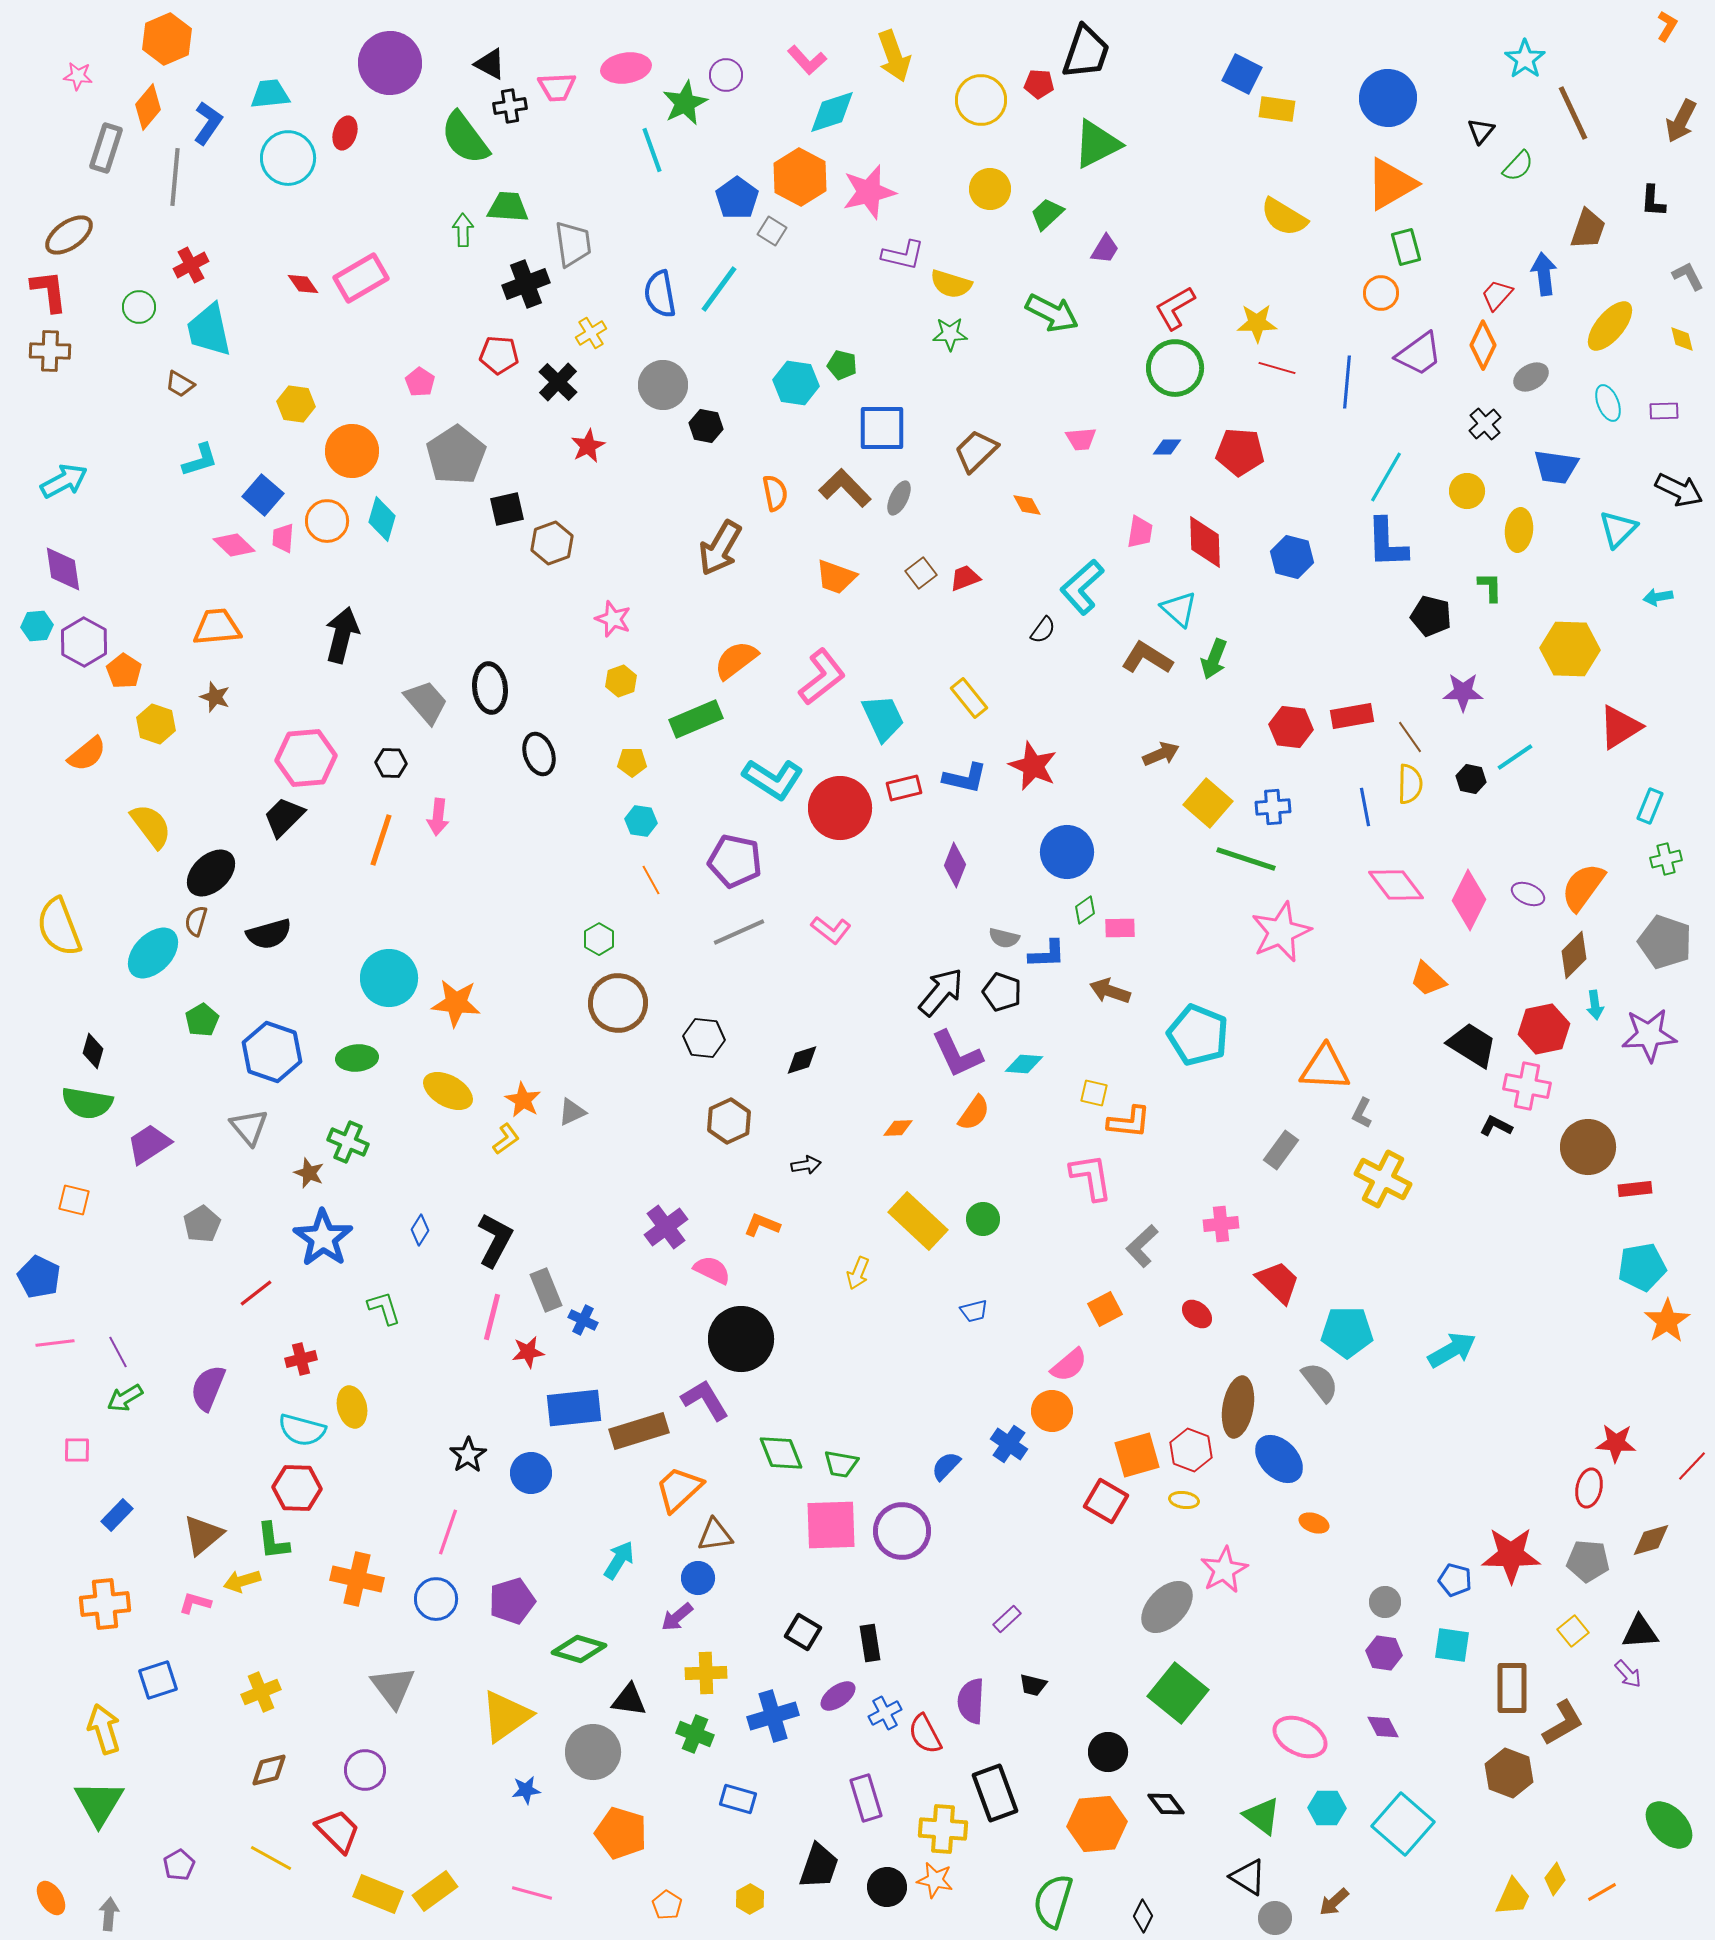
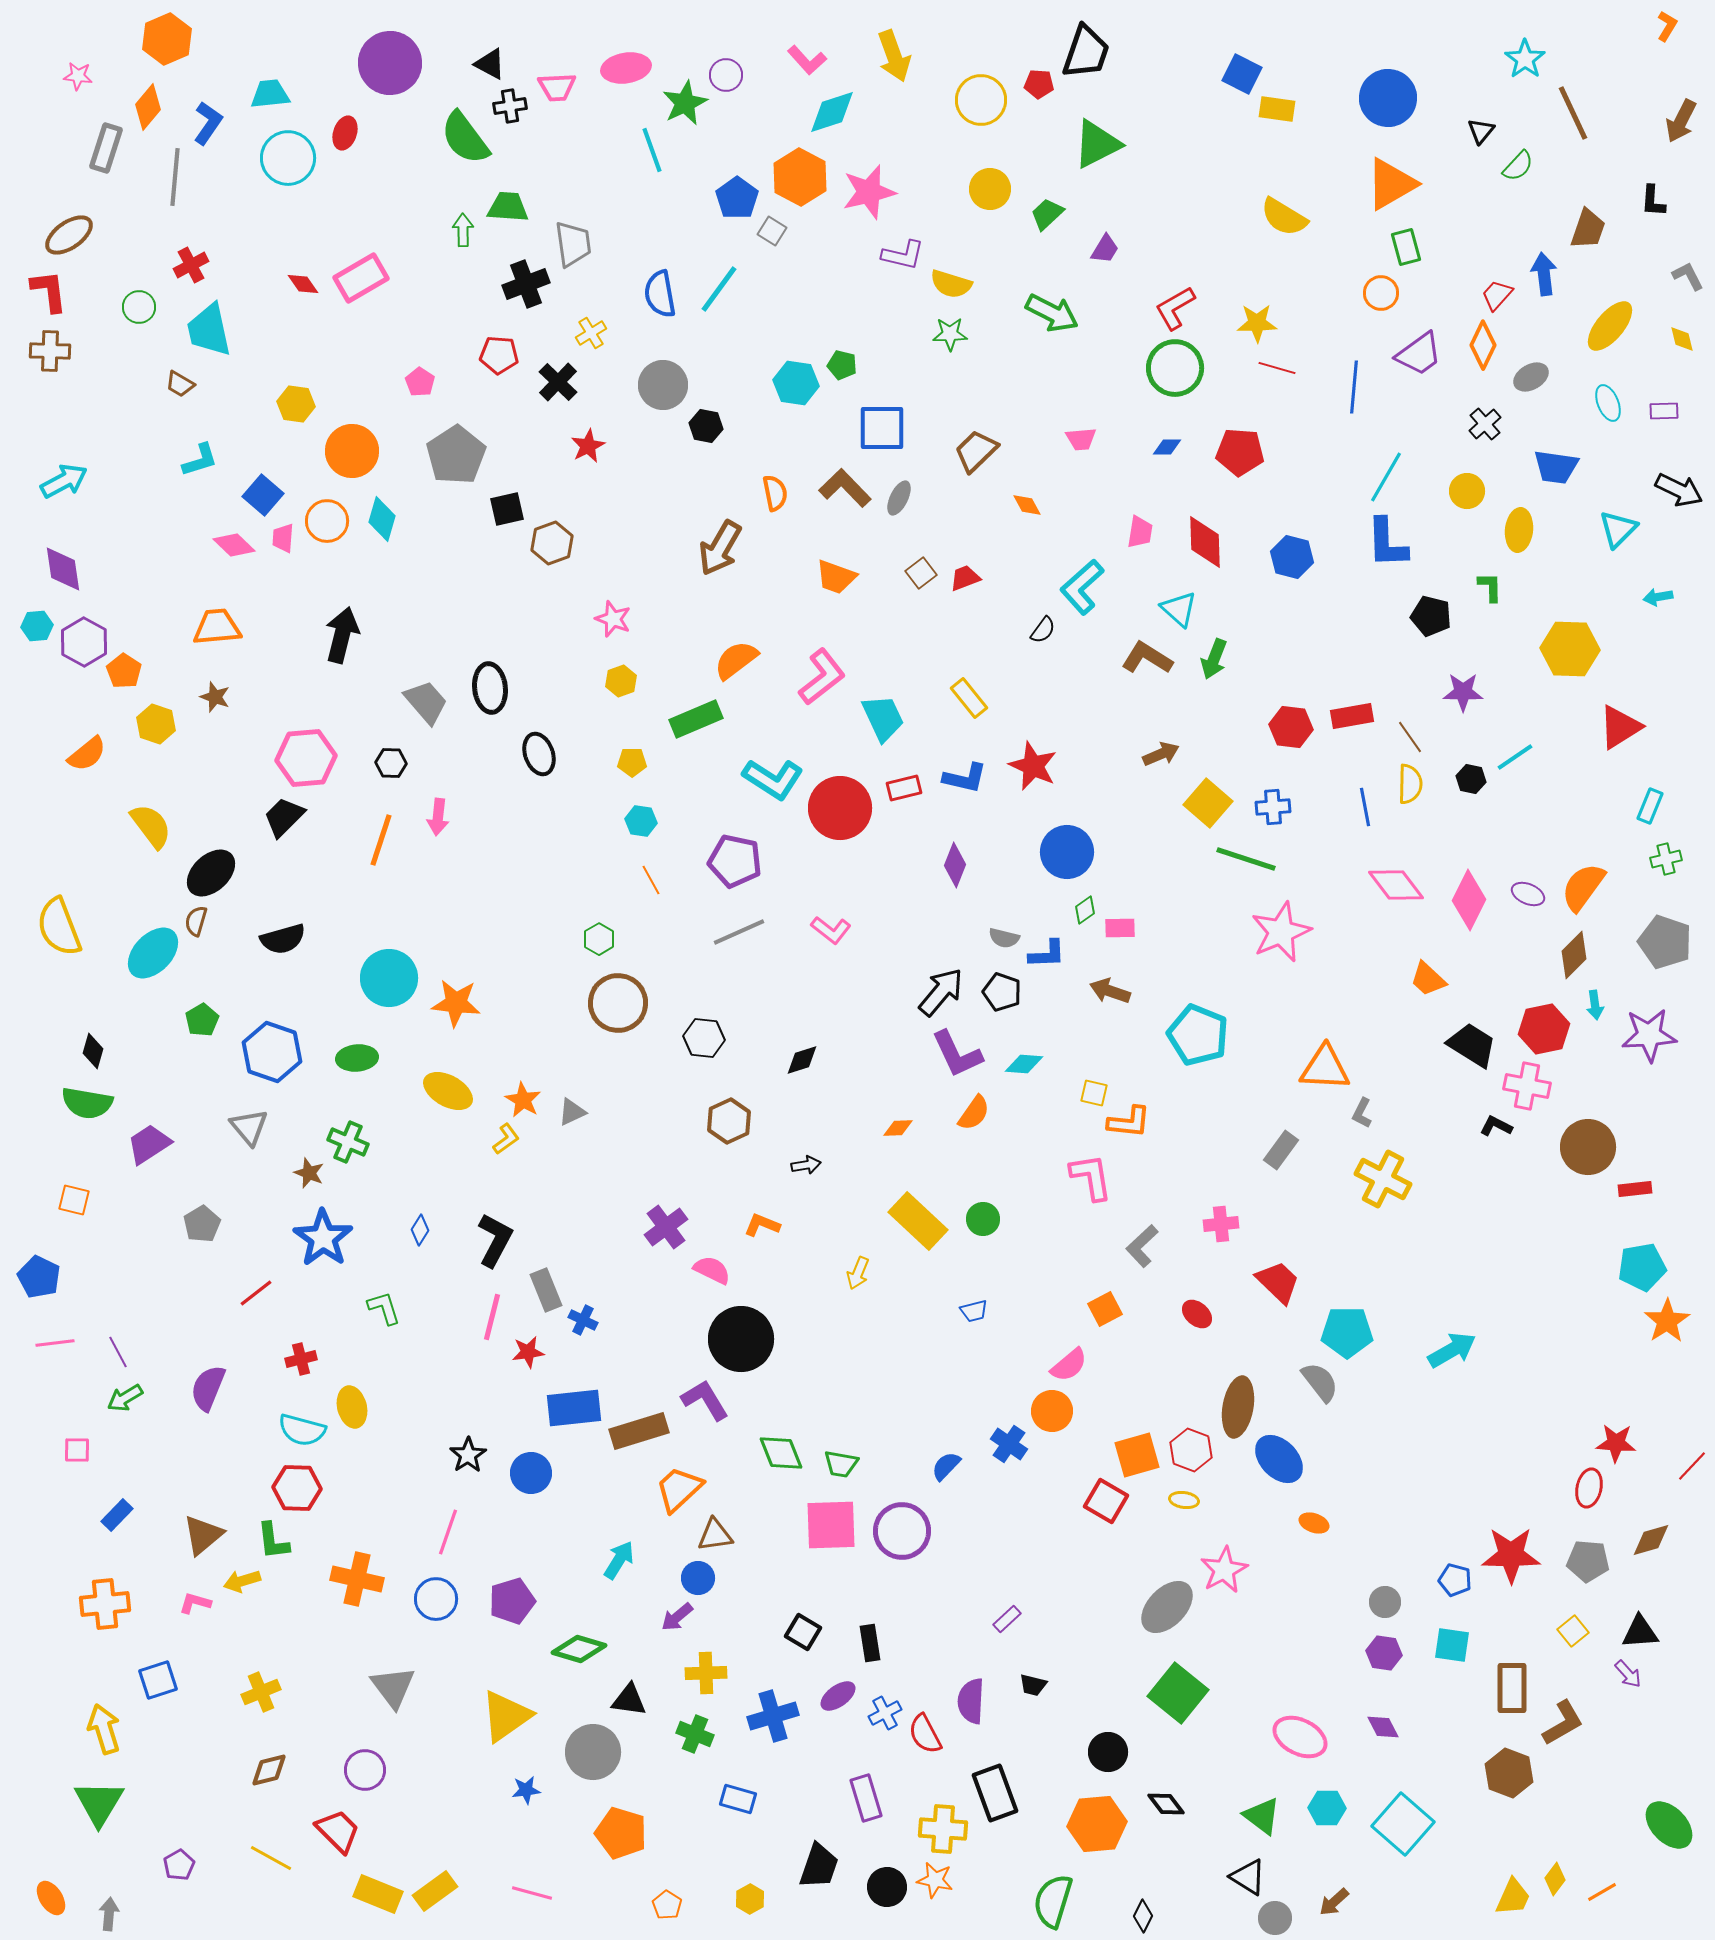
blue line at (1347, 382): moved 7 px right, 5 px down
black semicircle at (269, 934): moved 14 px right, 5 px down
